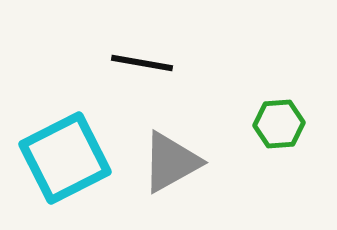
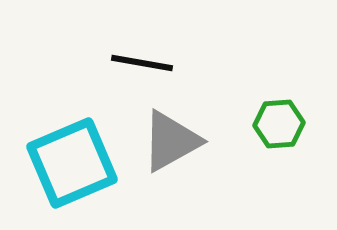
cyan square: moved 7 px right, 5 px down; rotated 4 degrees clockwise
gray triangle: moved 21 px up
